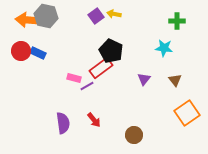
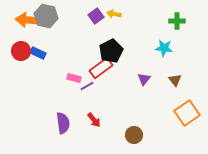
black pentagon: rotated 20 degrees clockwise
